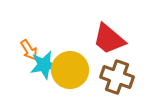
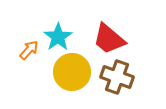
orange arrow: rotated 105 degrees counterclockwise
cyan star: moved 14 px right, 28 px up; rotated 24 degrees counterclockwise
yellow circle: moved 2 px right, 2 px down
